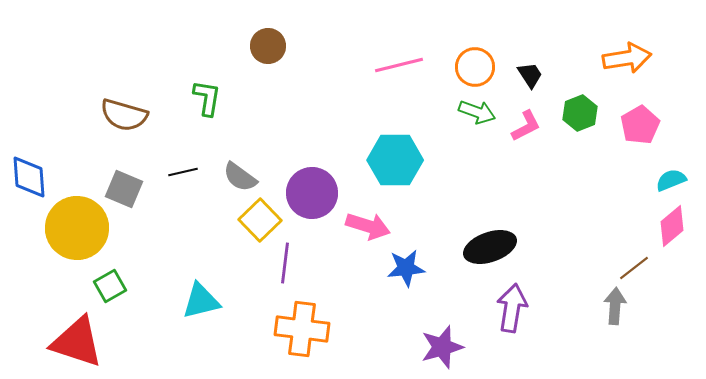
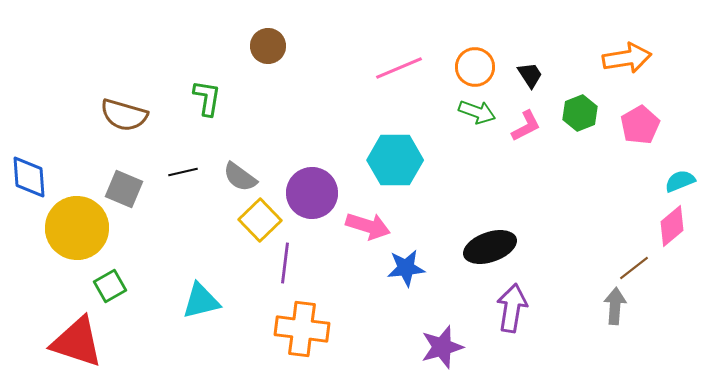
pink line: moved 3 px down; rotated 9 degrees counterclockwise
cyan semicircle: moved 9 px right, 1 px down
